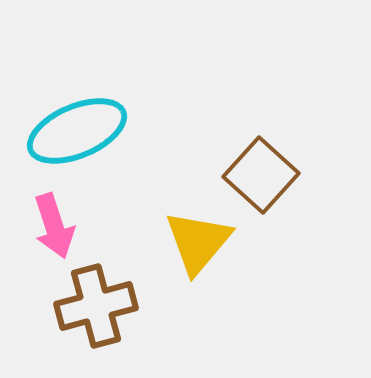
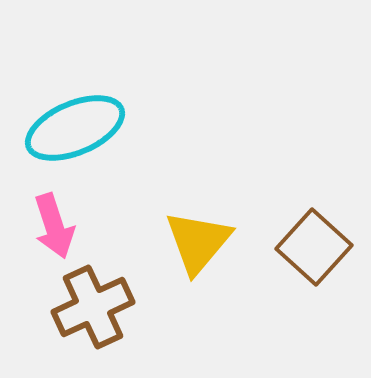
cyan ellipse: moved 2 px left, 3 px up
brown square: moved 53 px right, 72 px down
brown cross: moved 3 px left, 1 px down; rotated 10 degrees counterclockwise
